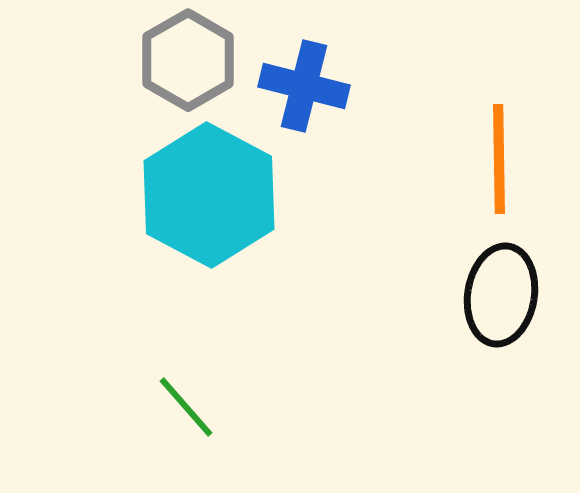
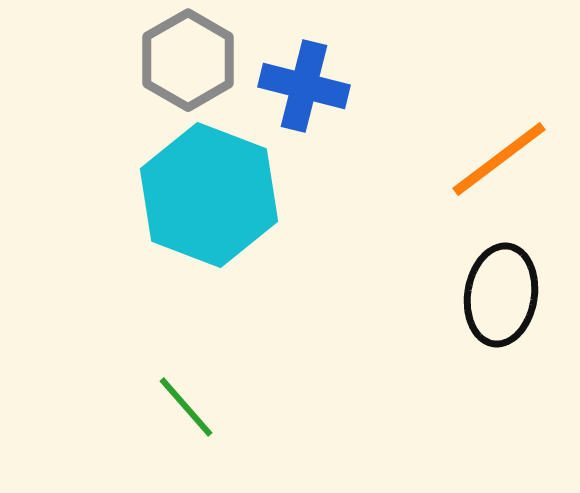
orange line: rotated 54 degrees clockwise
cyan hexagon: rotated 7 degrees counterclockwise
